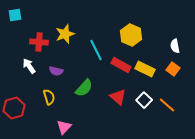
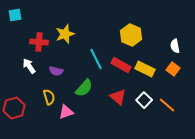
cyan line: moved 9 px down
pink triangle: moved 2 px right, 15 px up; rotated 28 degrees clockwise
